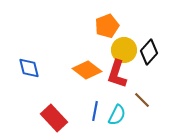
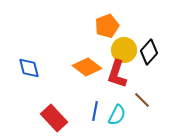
orange diamond: moved 3 px up
